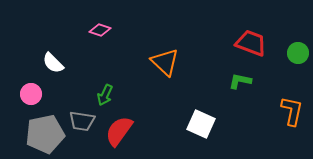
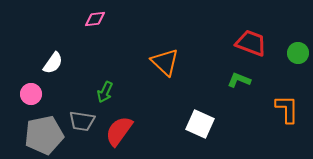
pink diamond: moved 5 px left, 11 px up; rotated 25 degrees counterclockwise
white semicircle: rotated 100 degrees counterclockwise
green L-shape: moved 1 px left, 1 px up; rotated 10 degrees clockwise
green arrow: moved 3 px up
orange L-shape: moved 5 px left, 2 px up; rotated 12 degrees counterclockwise
white square: moved 1 px left
gray pentagon: moved 1 px left, 1 px down
